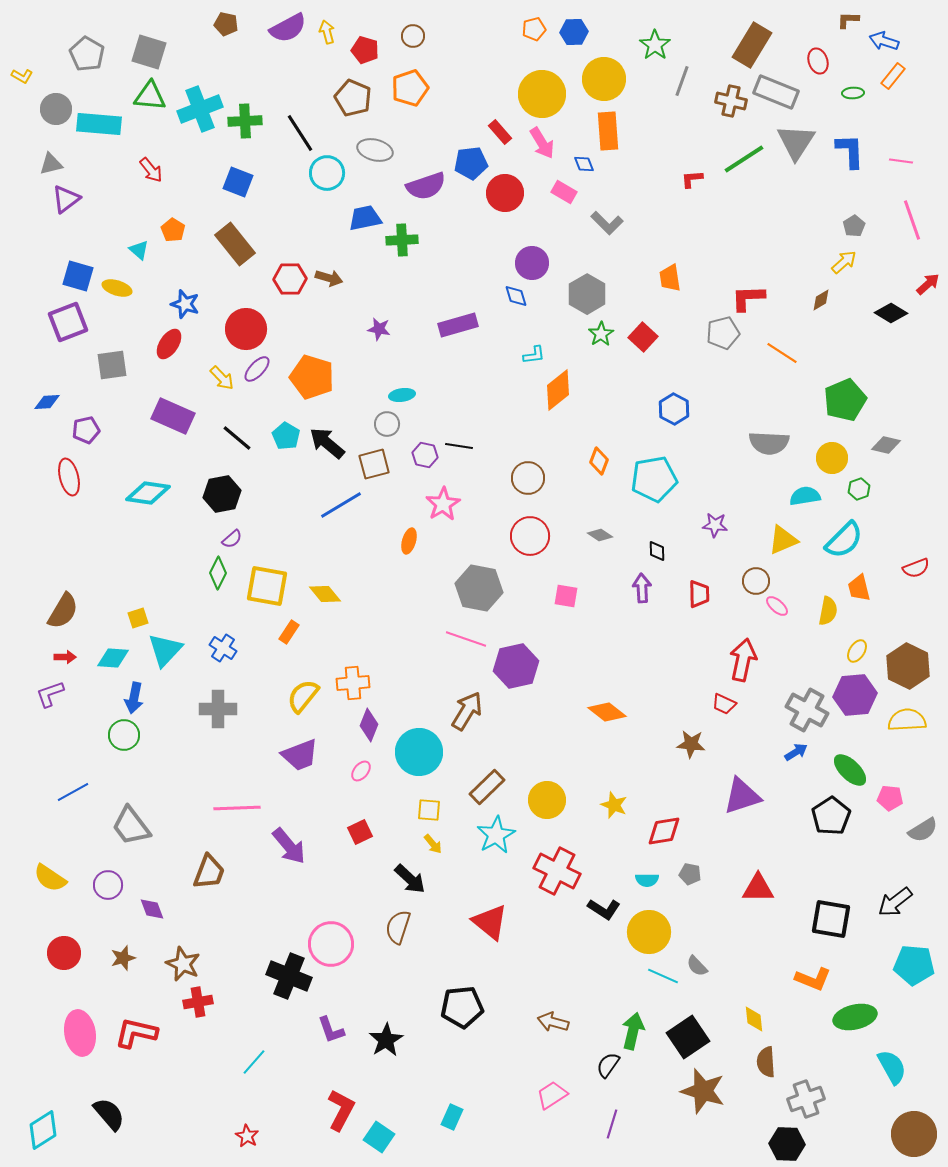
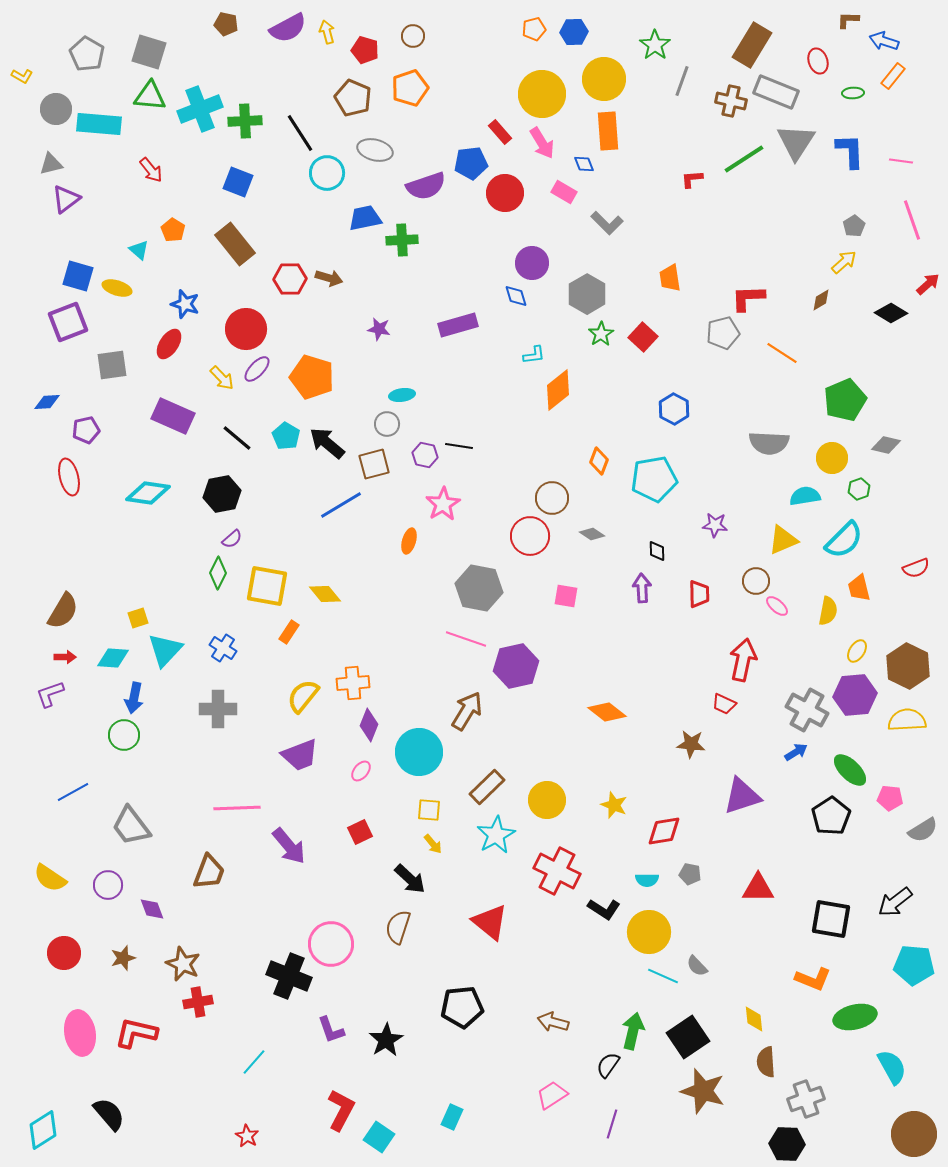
brown circle at (528, 478): moved 24 px right, 20 px down
gray diamond at (600, 535): moved 8 px left, 1 px up
